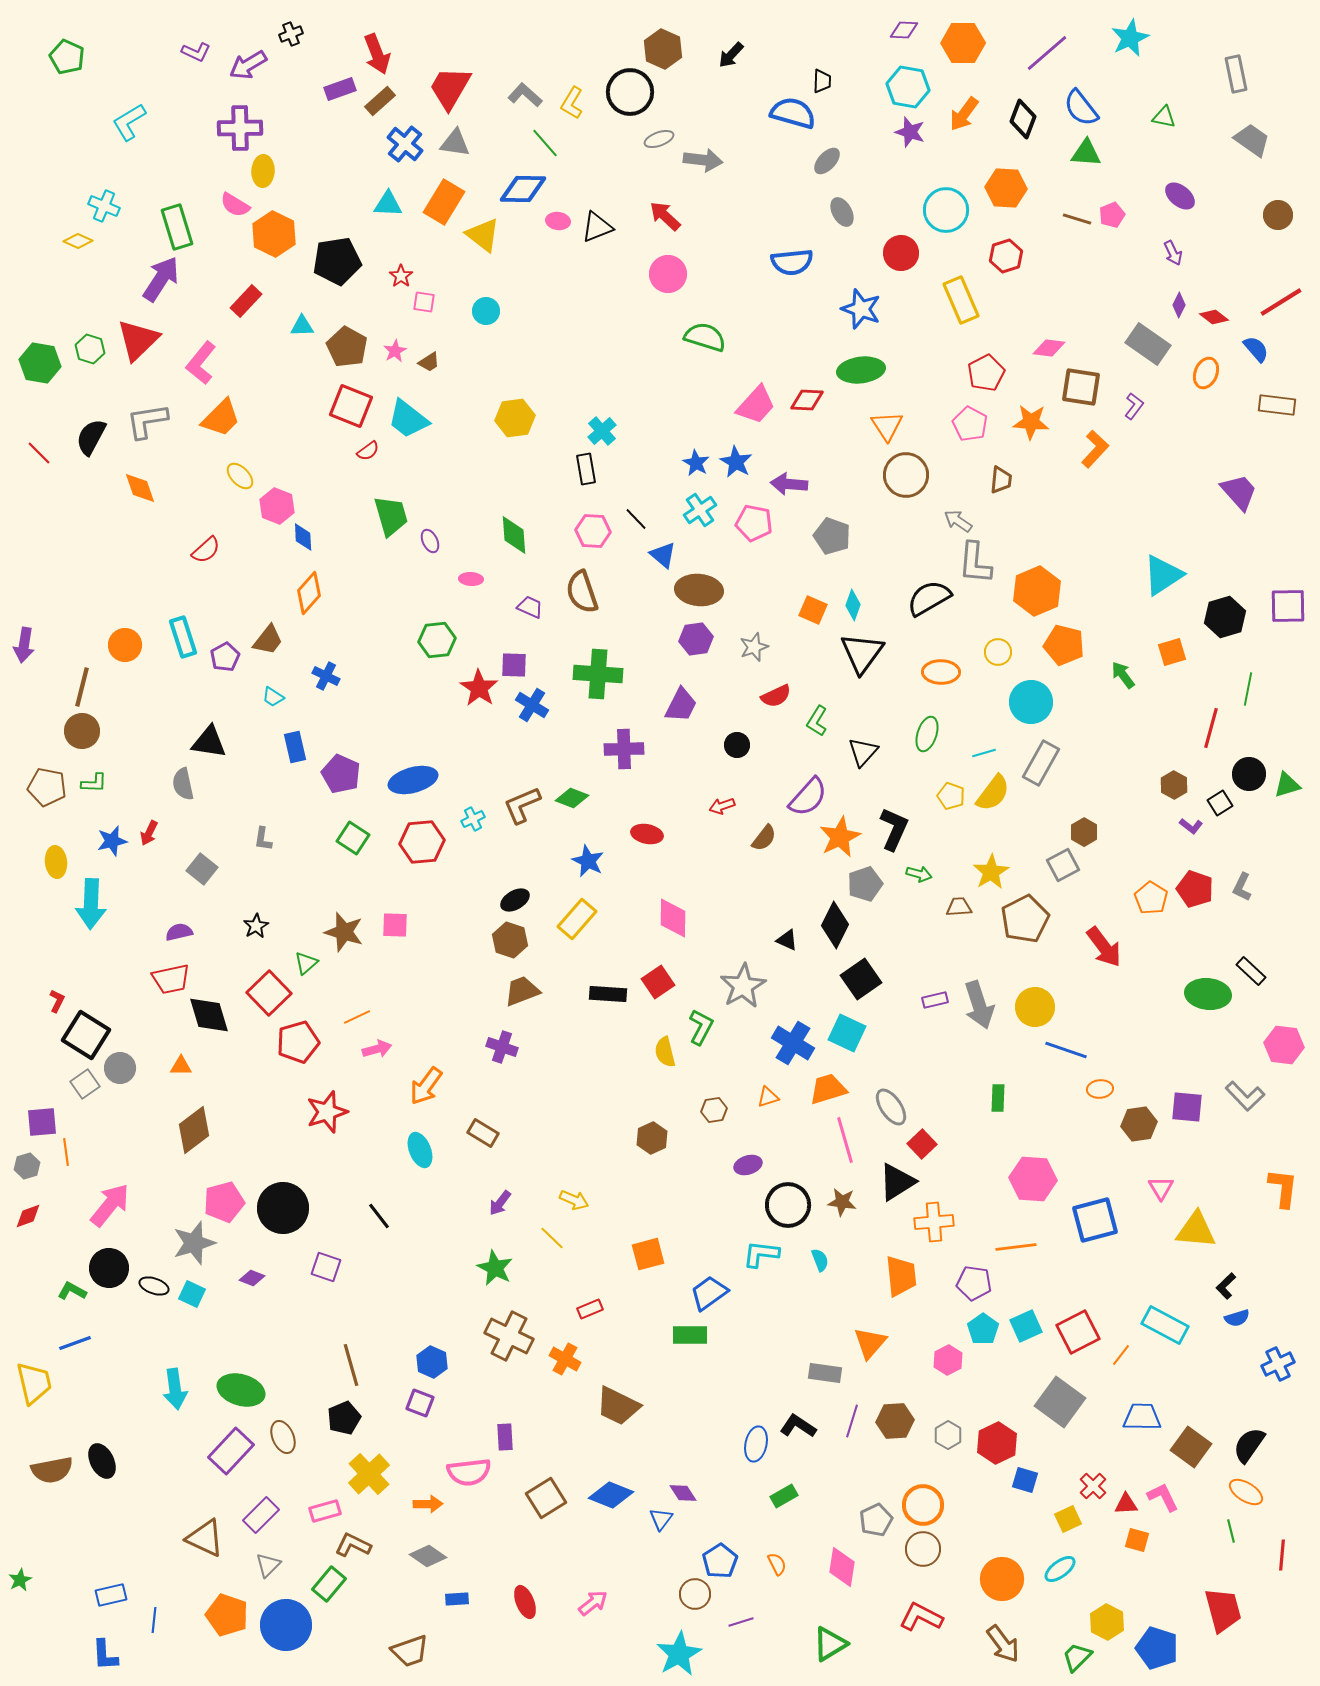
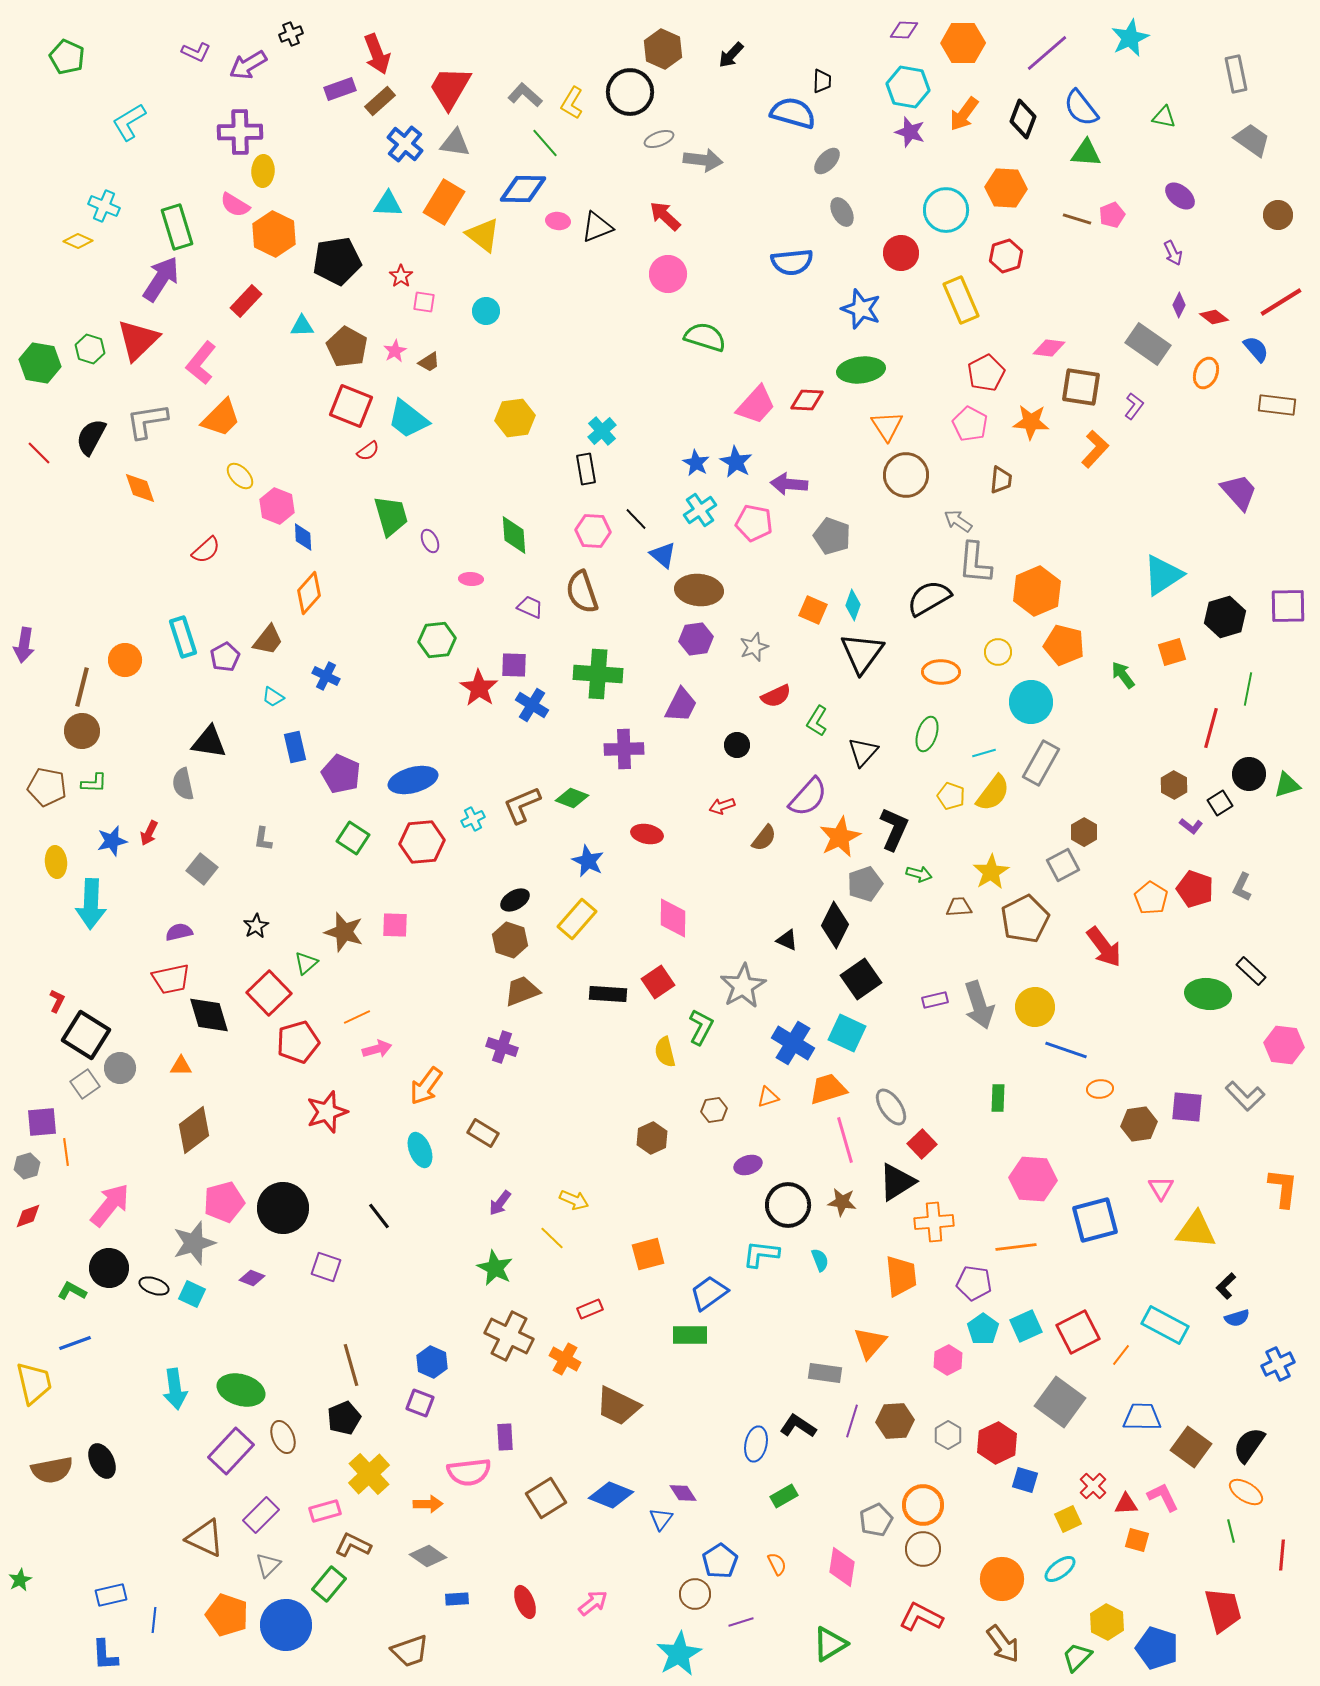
purple cross at (240, 128): moved 4 px down
orange circle at (125, 645): moved 15 px down
